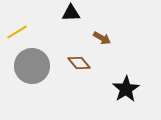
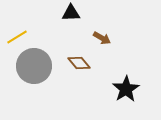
yellow line: moved 5 px down
gray circle: moved 2 px right
